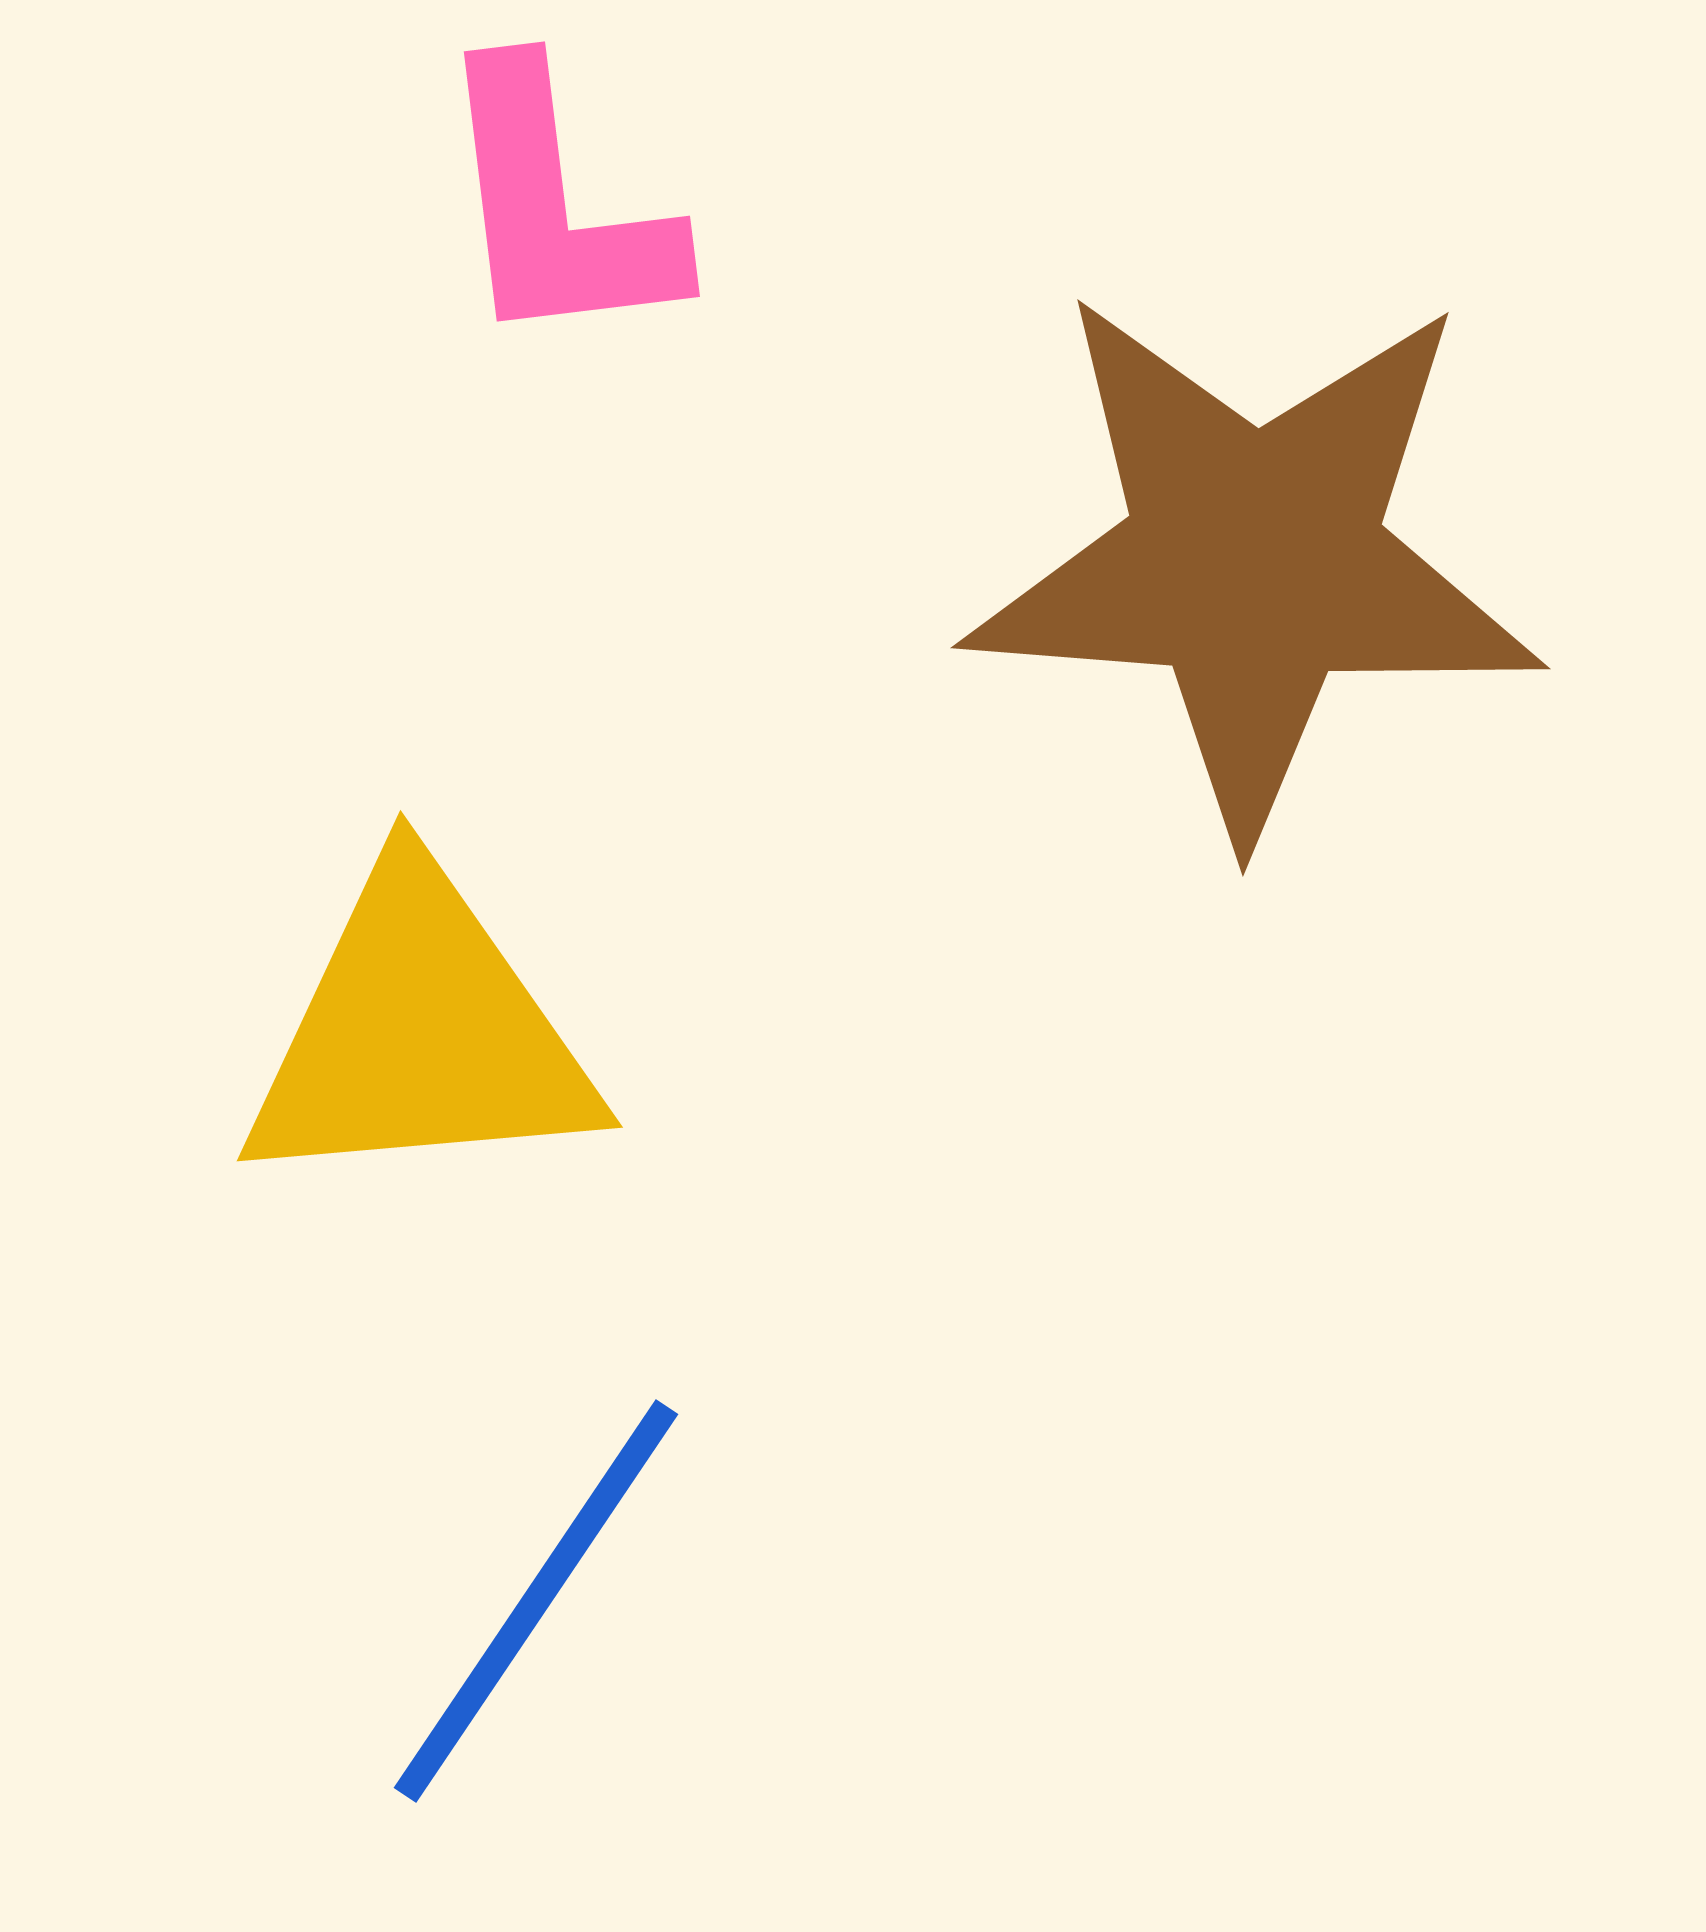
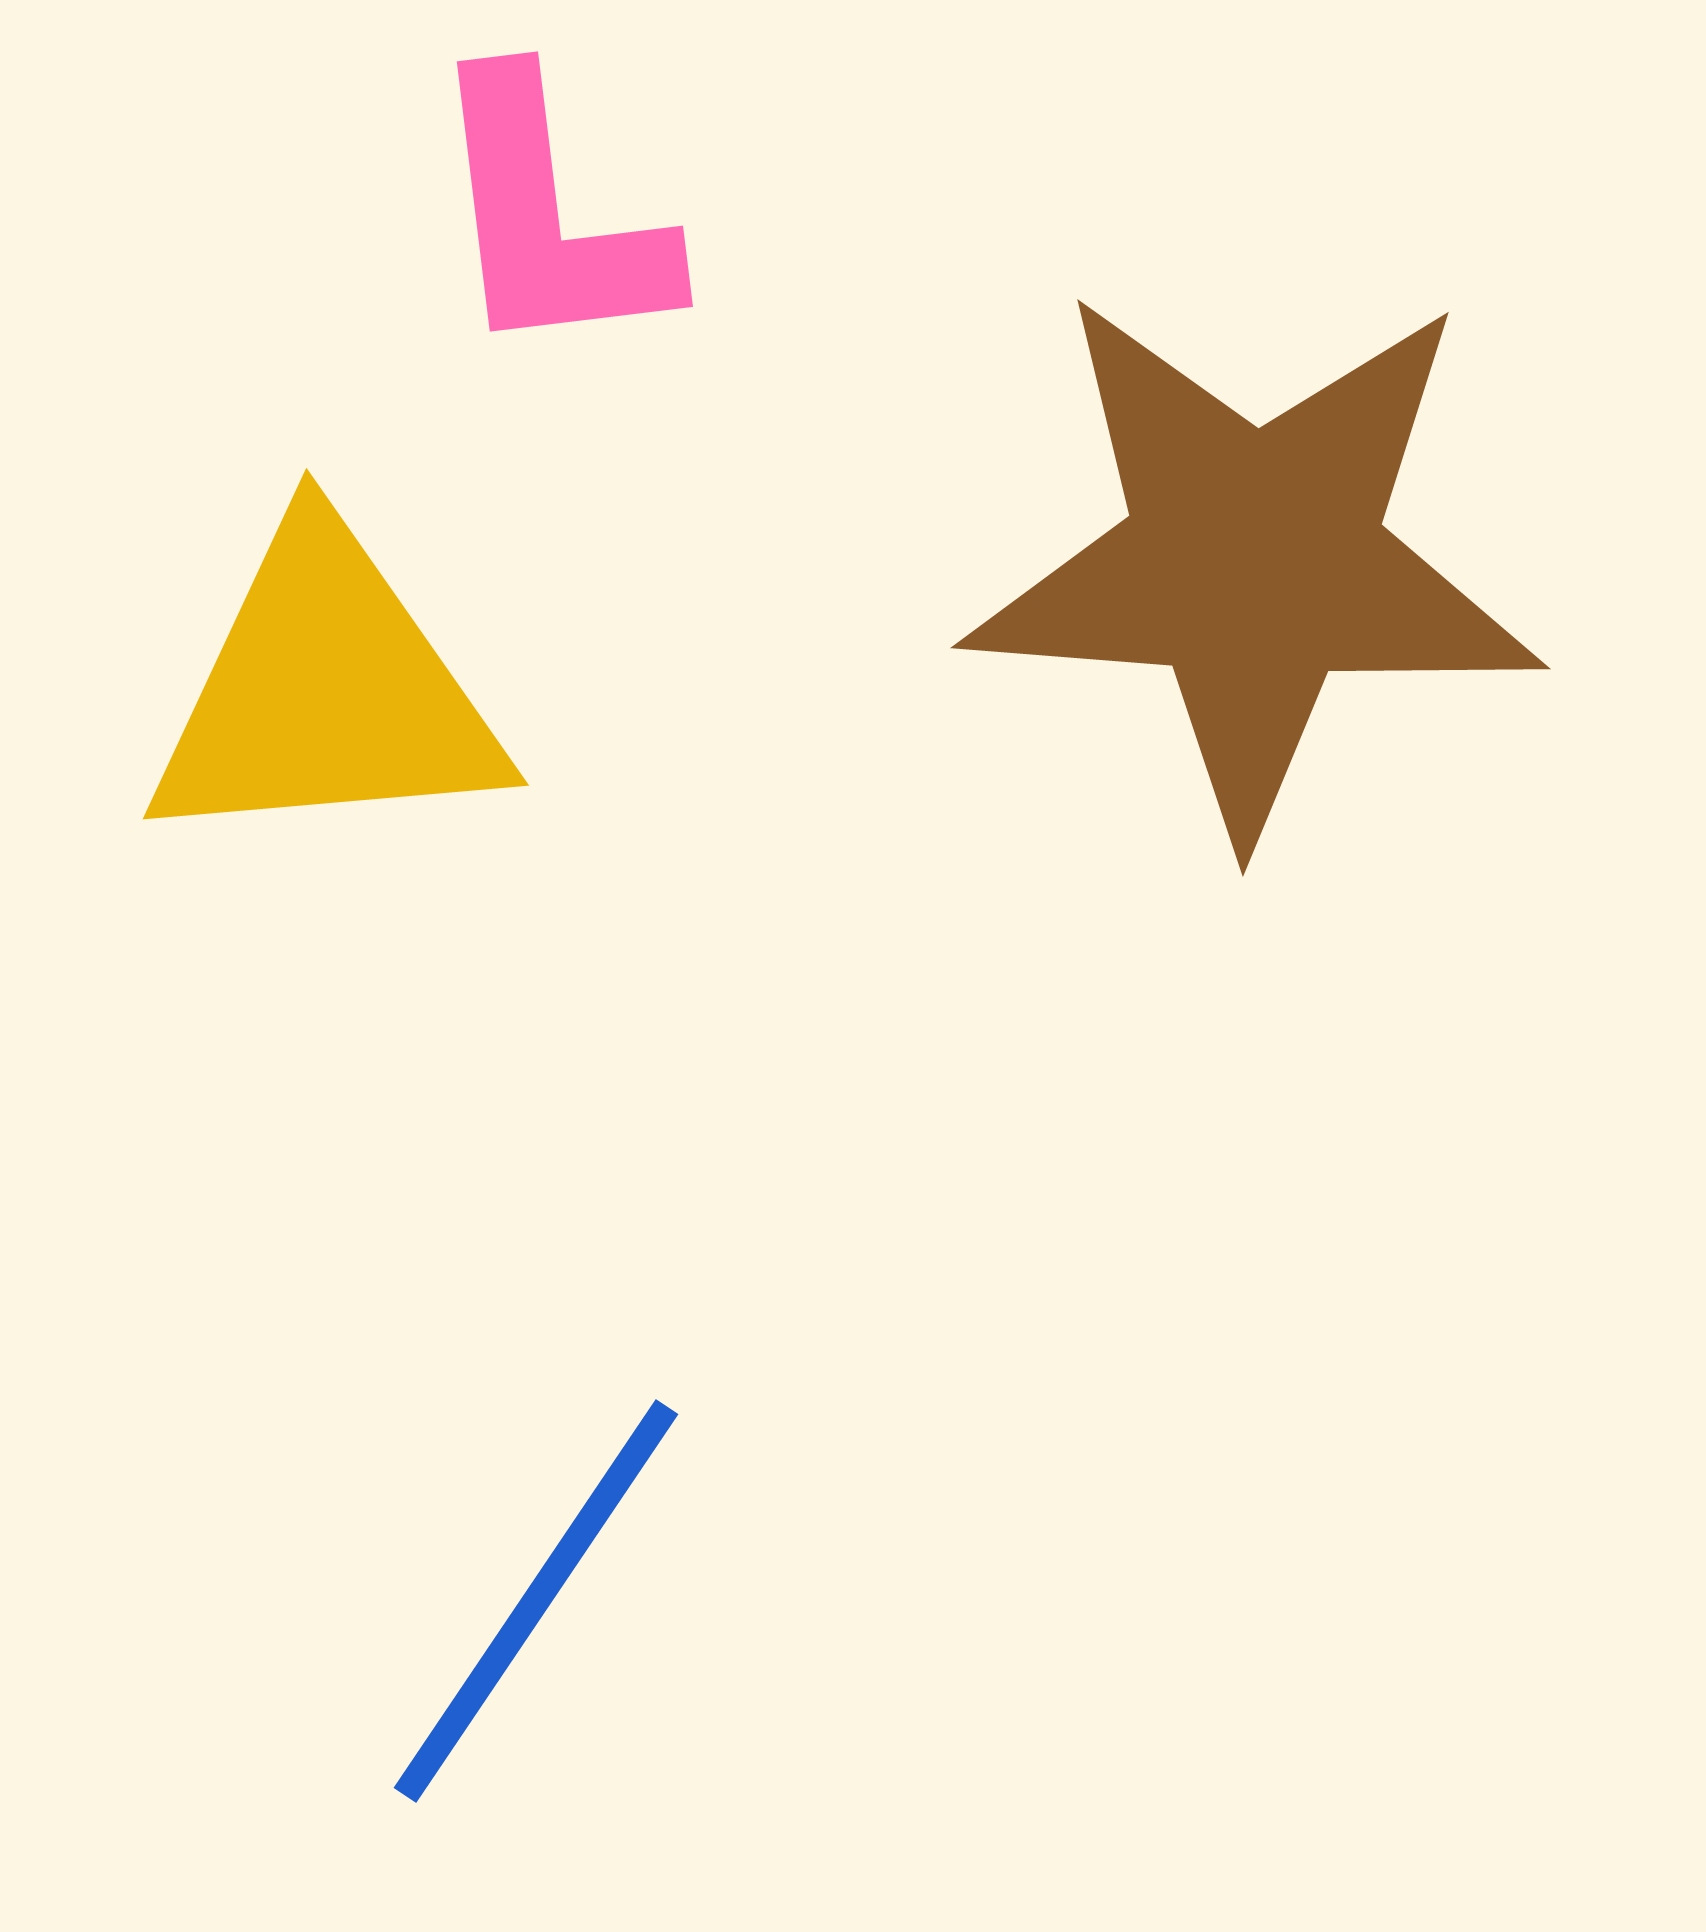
pink L-shape: moved 7 px left, 10 px down
yellow triangle: moved 94 px left, 342 px up
